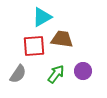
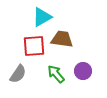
green arrow: rotated 78 degrees counterclockwise
